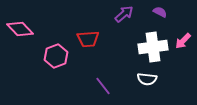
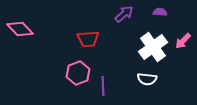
purple semicircle: rotated 24 degrees counterclockwise
white cross: rotated 28 degrees counterclockwise
pink hexagon: moved 22 px right, 17 px down
purple line: rotated 36 degrees clockwise
